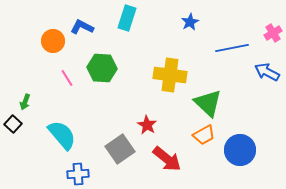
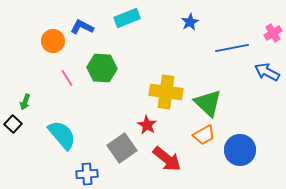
cyan rectangle: rotated 50 degrees clockwise
yellow cross: moved 4 px left, 17 px down
gray square: moved 2 px right, 1 px up
blue cross: moved 9 px right
